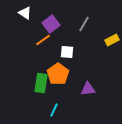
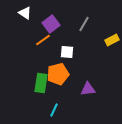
orange pentagon: rotated 20 degrees clockwise
